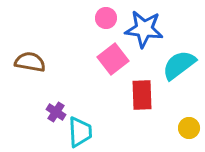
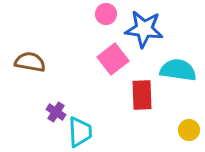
pink circle: moved 4 px up
cyan semicircle: moved 1 px left, 5 px down; rotated 45 degrees clockwise
yellow circle: moved 2 px down
